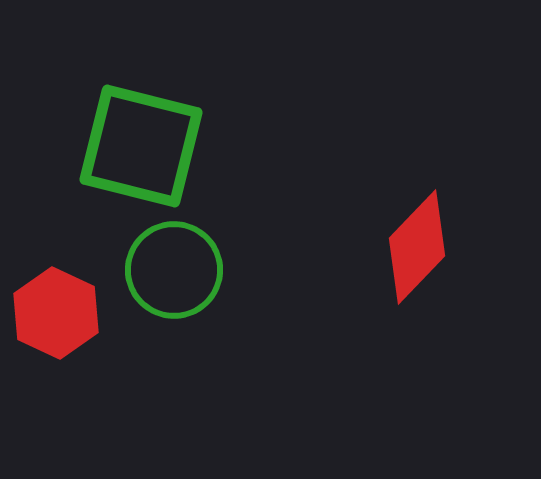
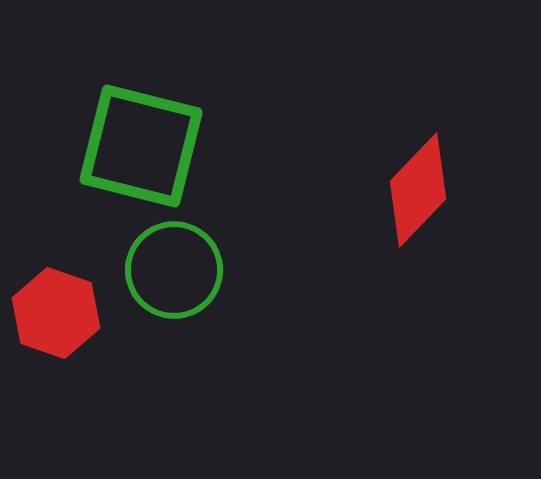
red diamond: moved 1 px right, 57 px up
red hexagon: rotated 6 degrees counterclockwise
